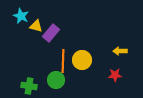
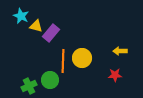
yellow circle: moved 2 px up
green circle: moved 6 px left
green cross: rotated 35 degrees counterclockwise
